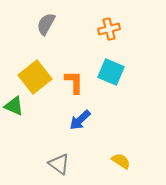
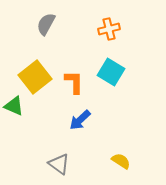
cyan square: rotated 8 degrees clockwise
